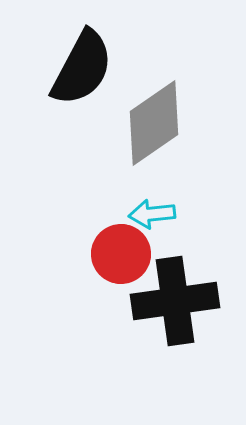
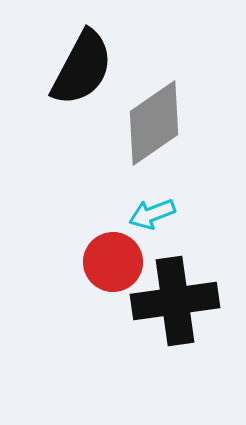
cyan arrow: rotated 15 degrees counterclockwise
red circle: moved 8 px left, 8 px down
